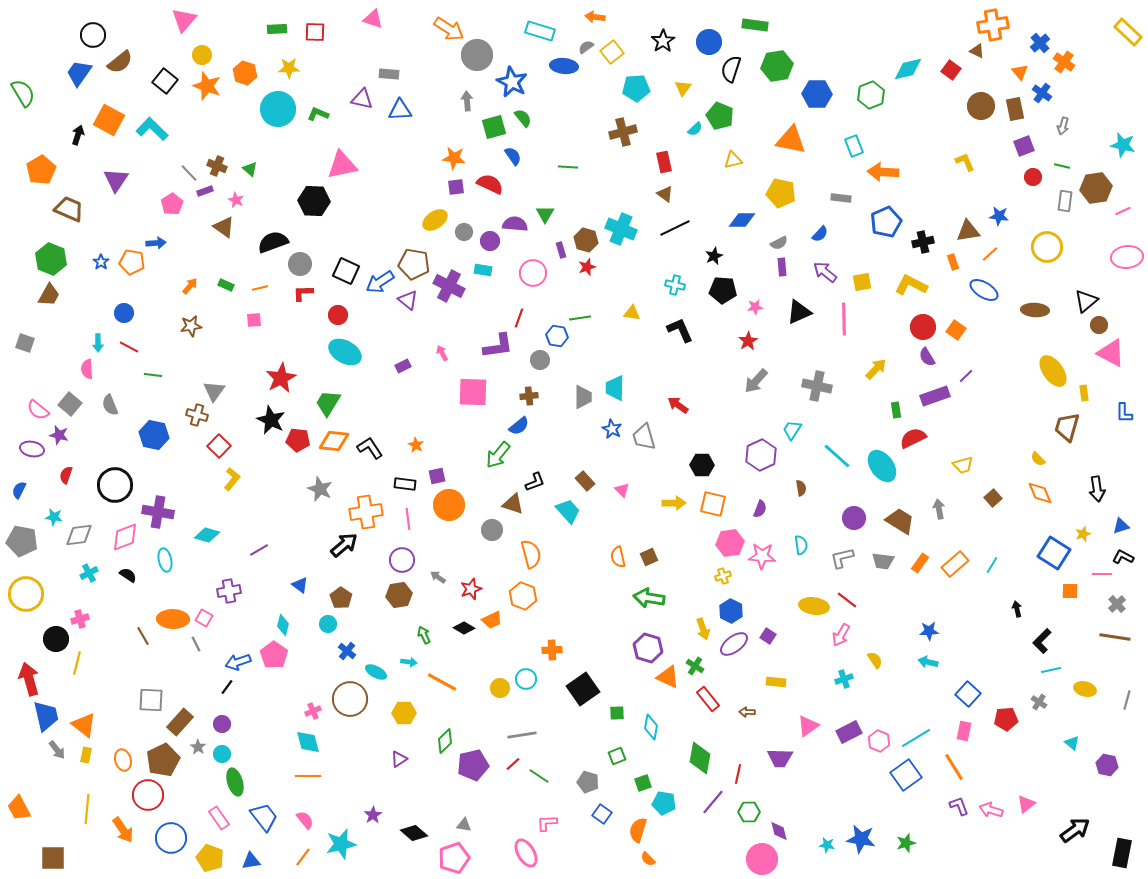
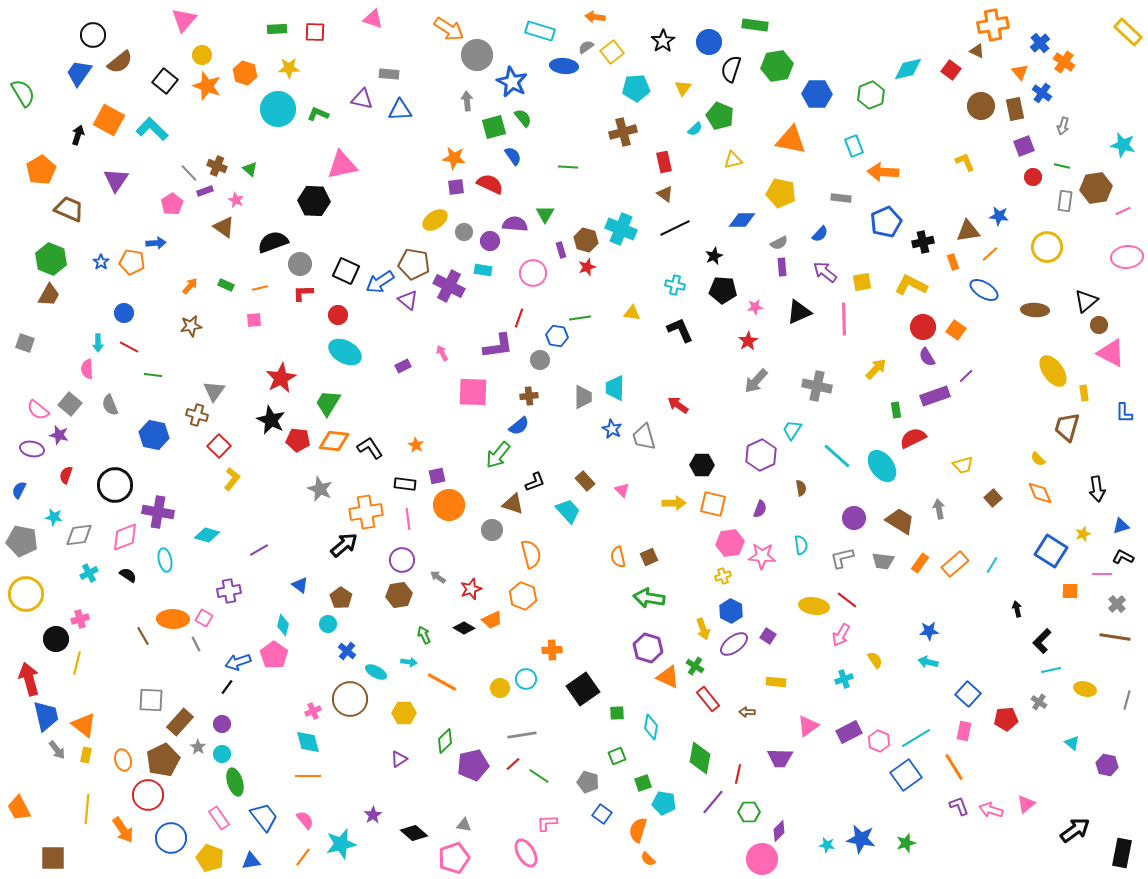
blue square at (1054, 553): moved 3 px left, 2 px up
purple diamond at (779, 831): rotated 60 degrees clockwise
